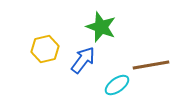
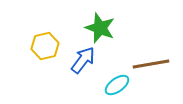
green star: moved 1 px left, 1 px down
yellow hexagon: moved 3 px up
brown line: moved 1 px up
